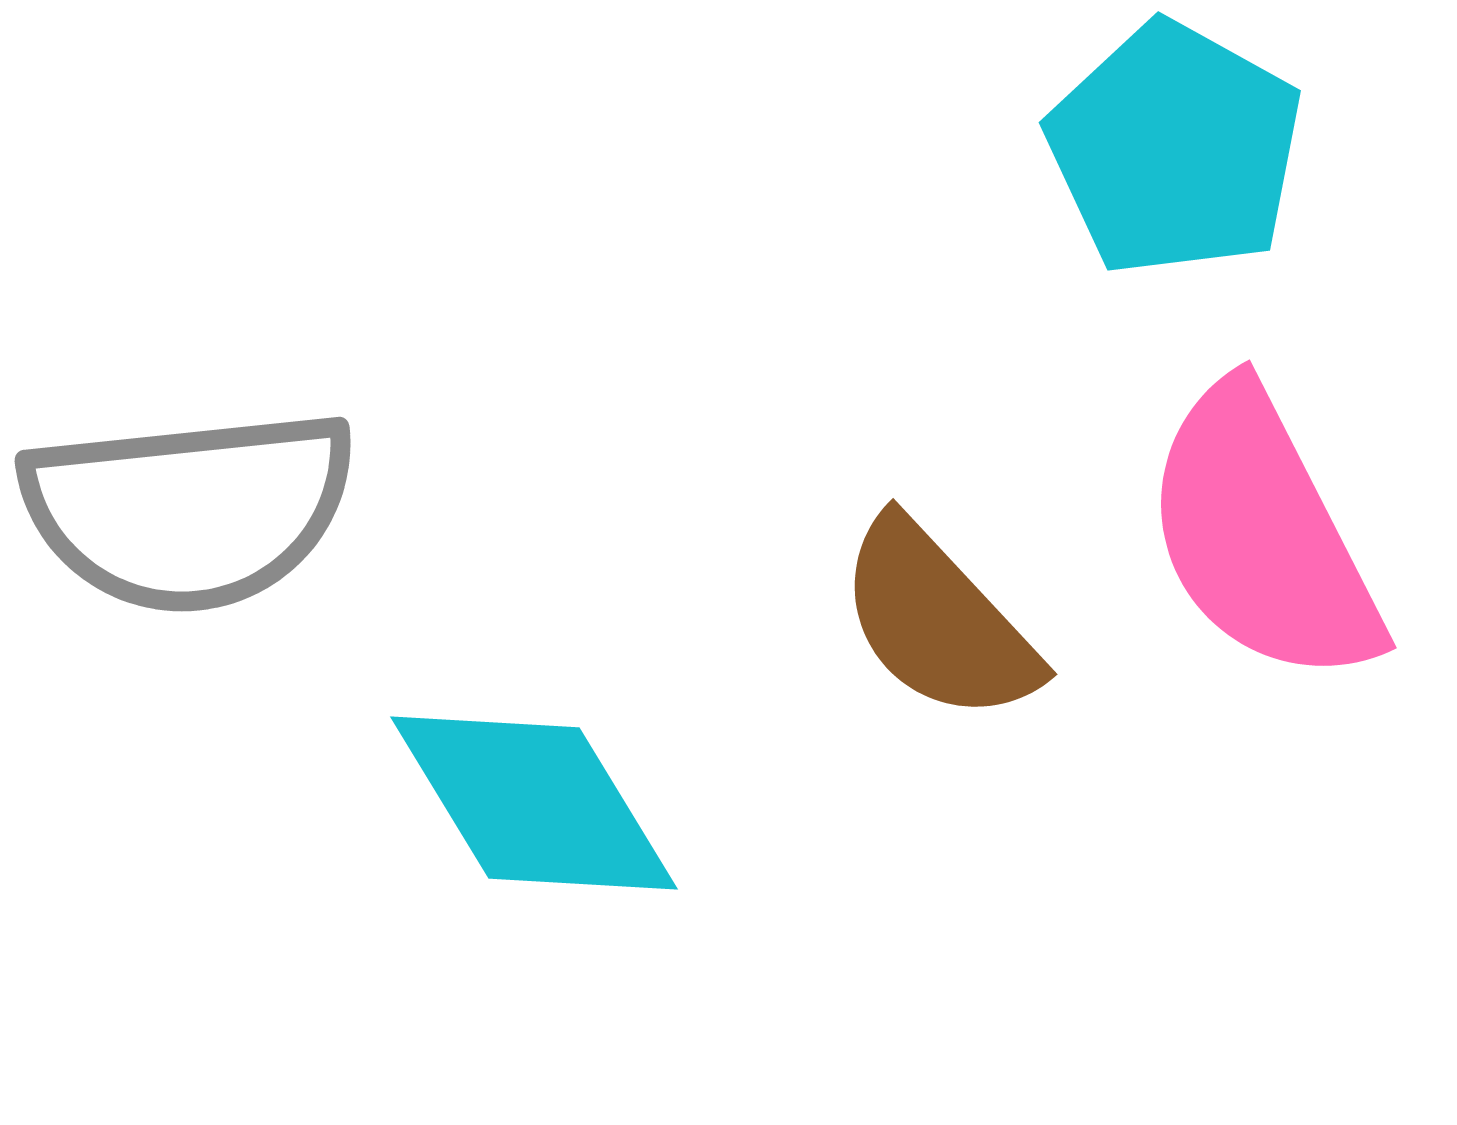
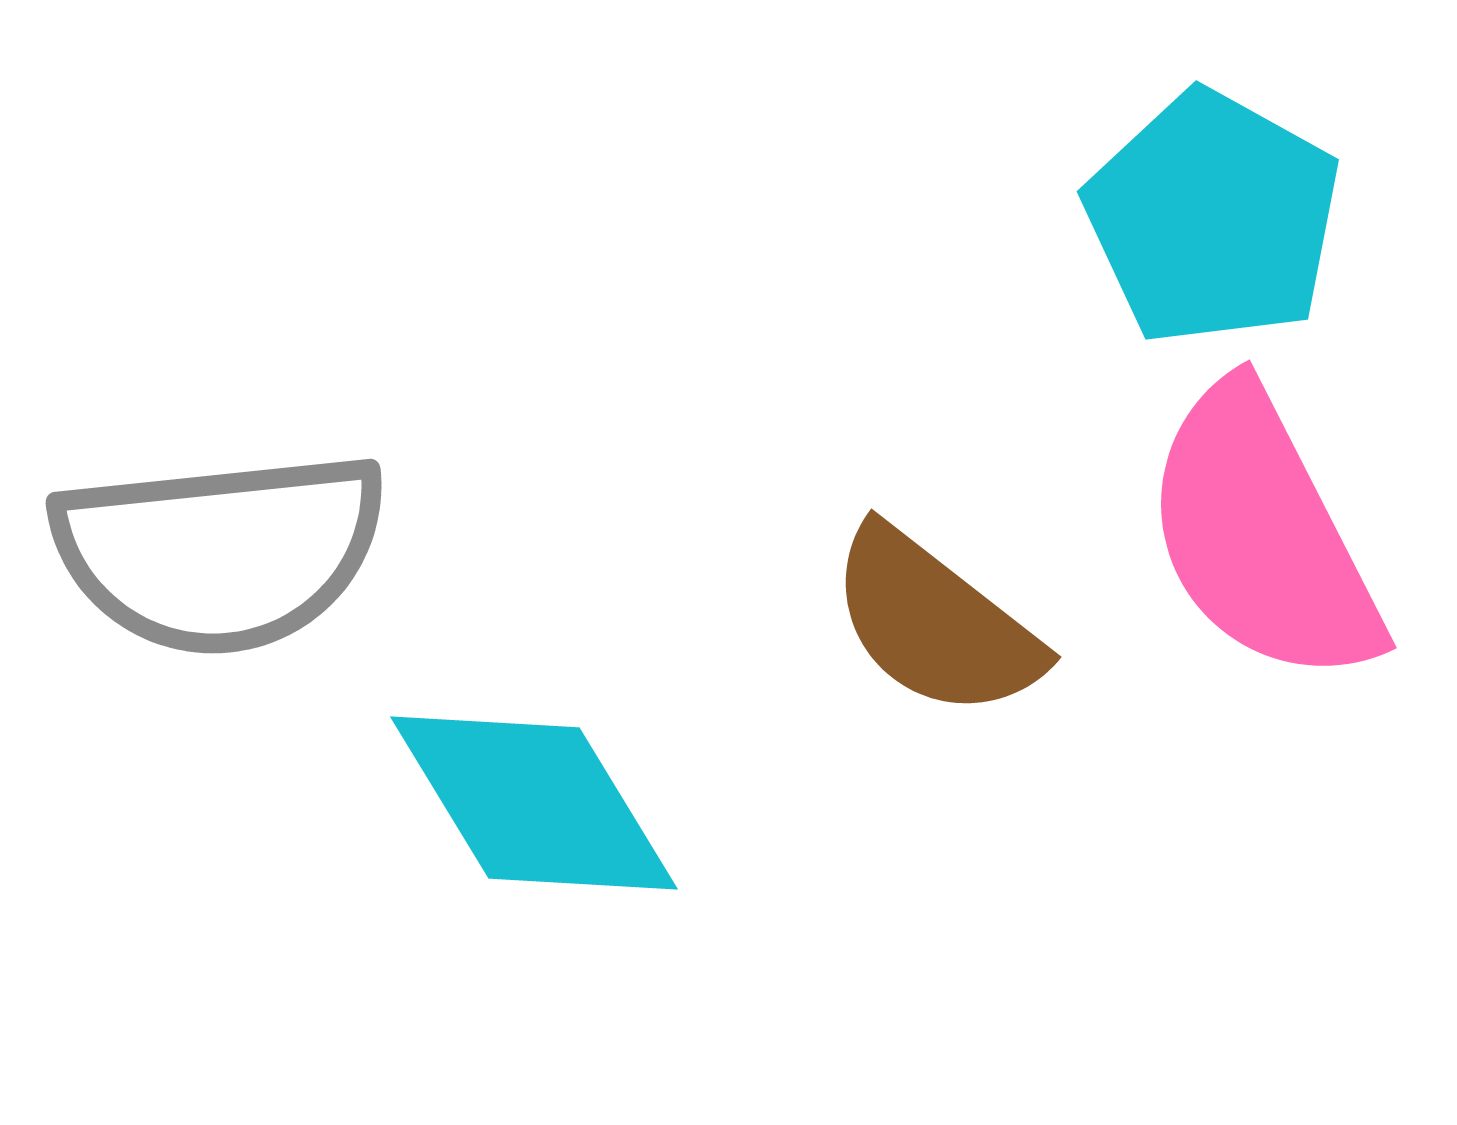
cyan pentagon: moved 38 px right, 69 px down
gray semicircle: moved 31 px right, 42 px down
brown semicircle: moved 3 px left, 2 px down; rotated 9 degrees counterclockwise
